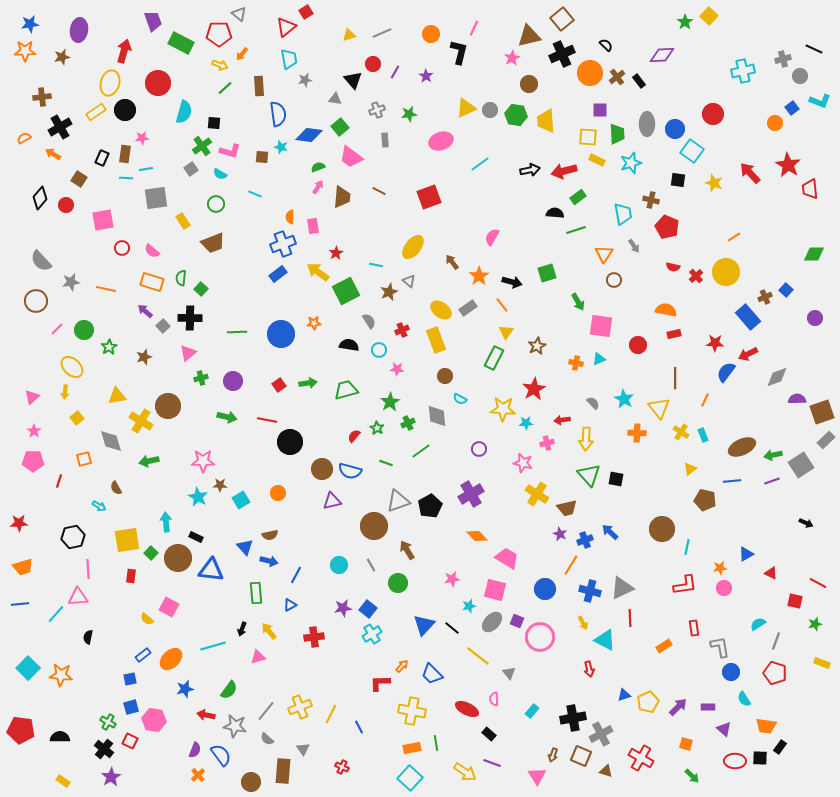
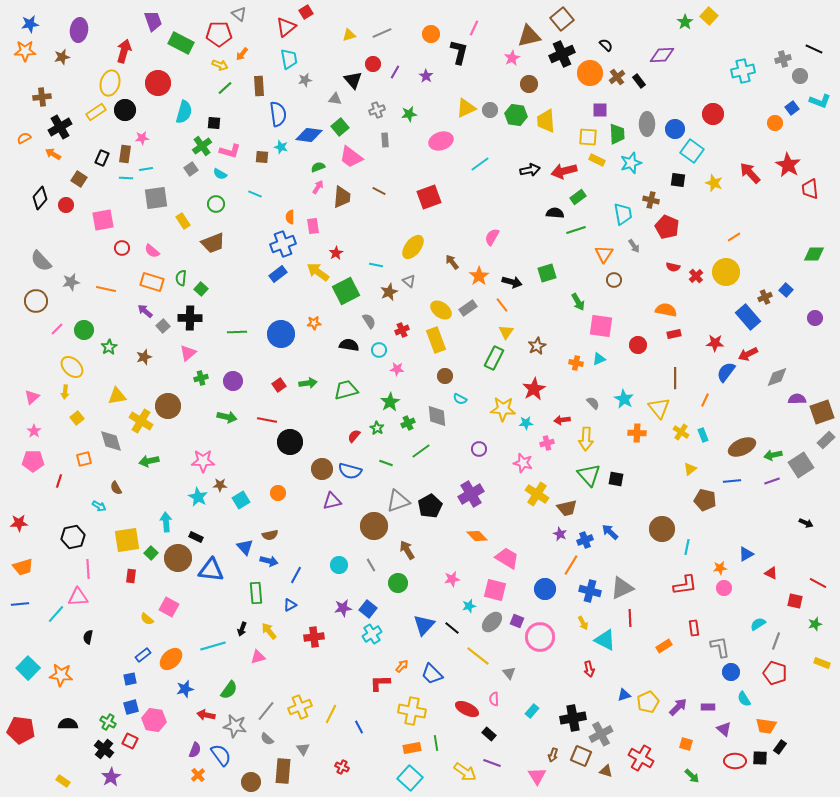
black semicircle at (60, 737): moved 8 px right, 13 px up
